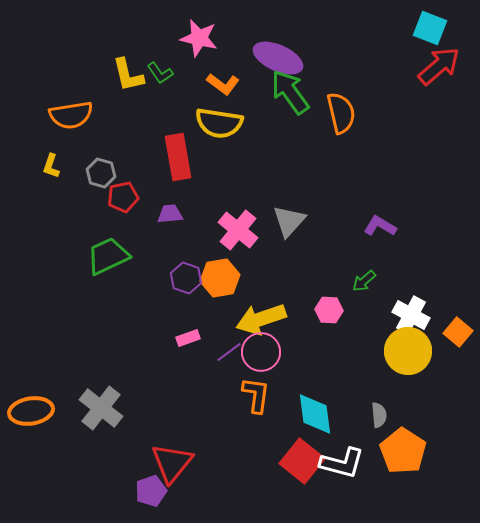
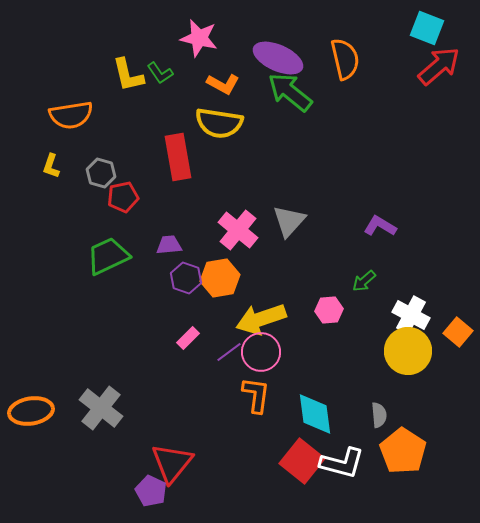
cyan square at (430, 28): moved 3 px left
orange L-shape at (223, 84): rotated 8 degrees counterclockwise
green arrow at (290, 92): rotated 15 degrees counterclockwise
orange semicircle at (341, 113): moved 4 px right, 54 px up
purple trapezoid at (170, 214): moved 1 px left, 31 px down
pink hexagon at (329, 310): rotated 8 degrees counterclockwise
pink rectangle at (188, 338): rotated 25 degrees counterclockwise
purple pentagon at (151, 491): rotated 28 degrees counterclockwise
